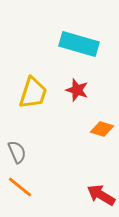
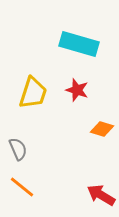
gray semicircle: moved 1 px right, 3 px up
orange line: moved 2 px right
